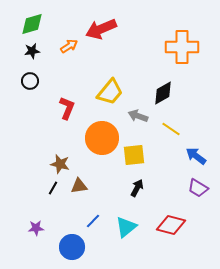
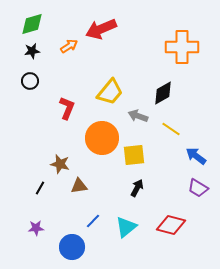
black line: moved 13 px left
